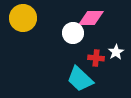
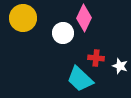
pink diamond: moved 7 px left; rotated 64 degrees counterclockwise
white circle: moved 10 px left
white star: moved 4 px right, 14 px down; rotated 21 degrees counterclockwise
